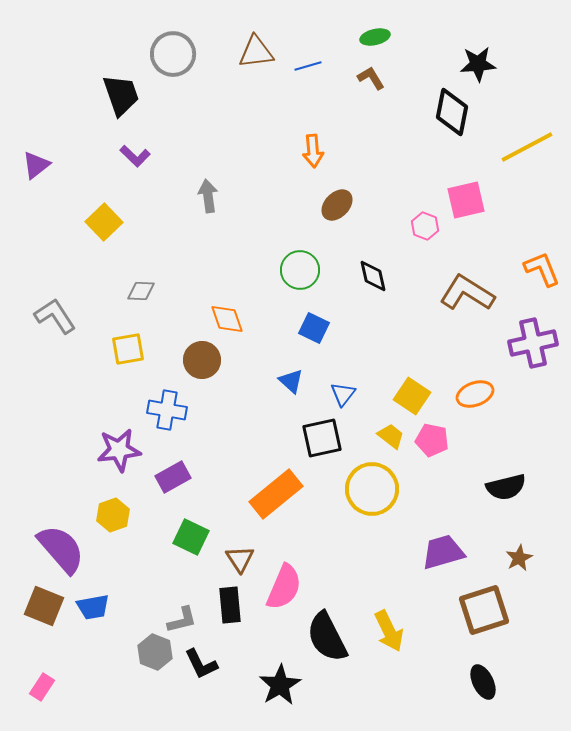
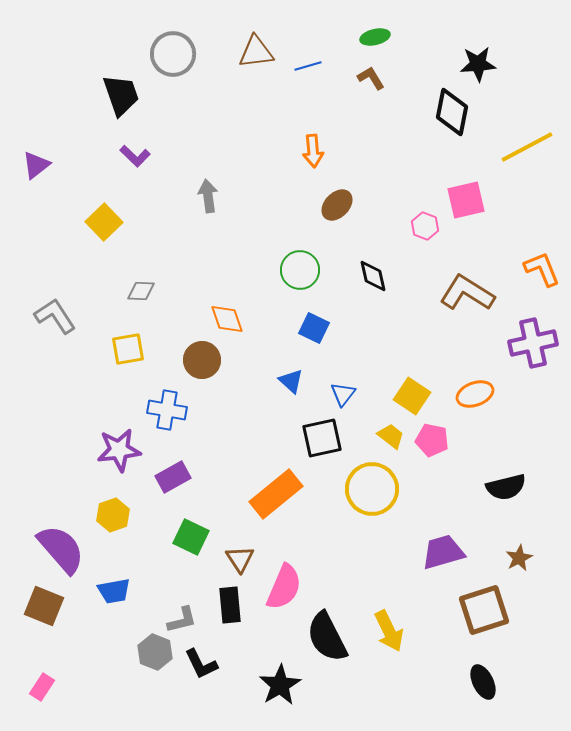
blue trapezoid at (93, 607): moved 21 px right, 16 px up
